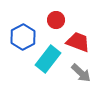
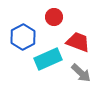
red circle: moved 2 px left, 3 px up
cyan rectangle: rotated 28 degrees clockwise
